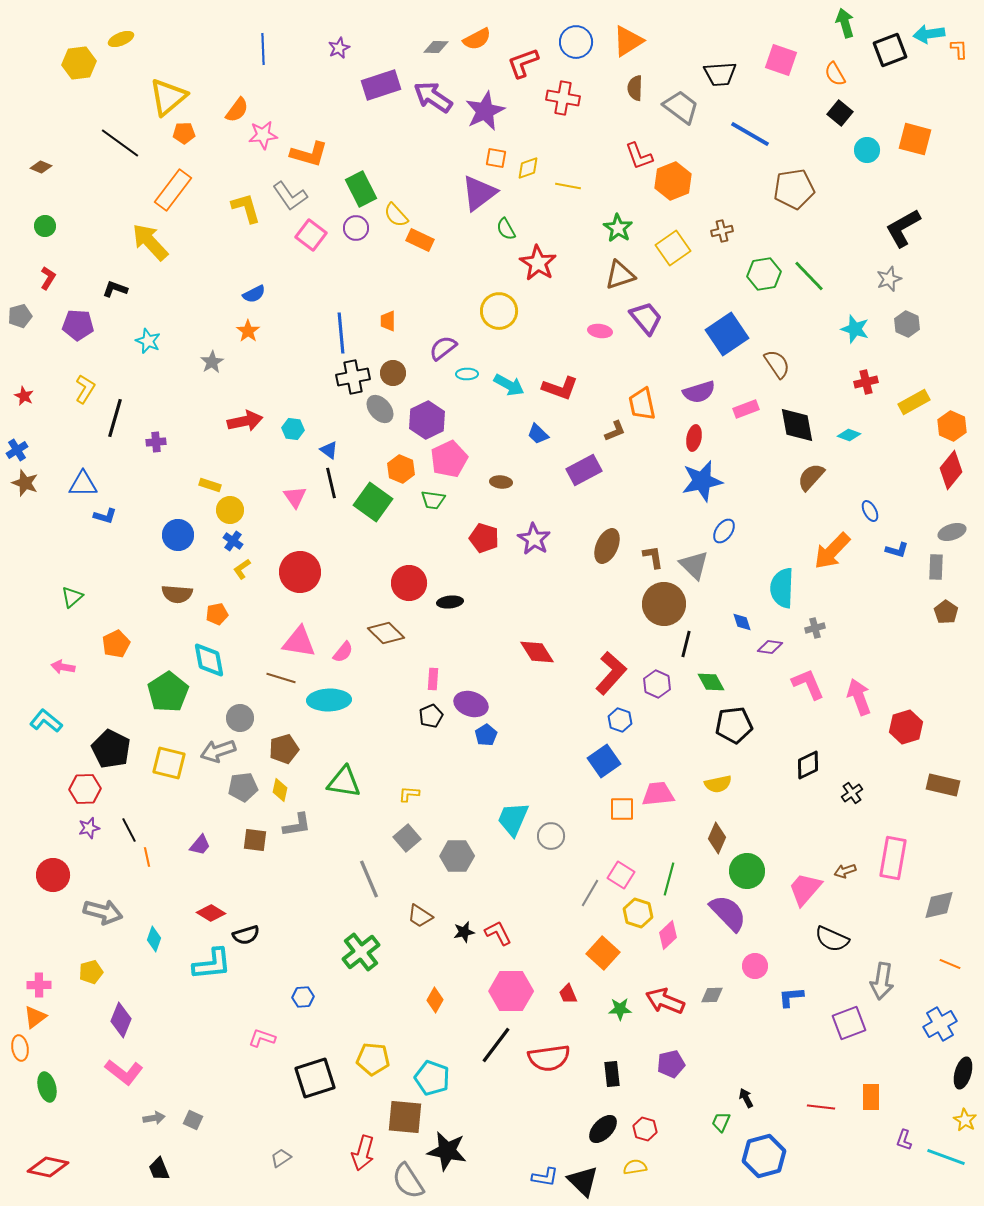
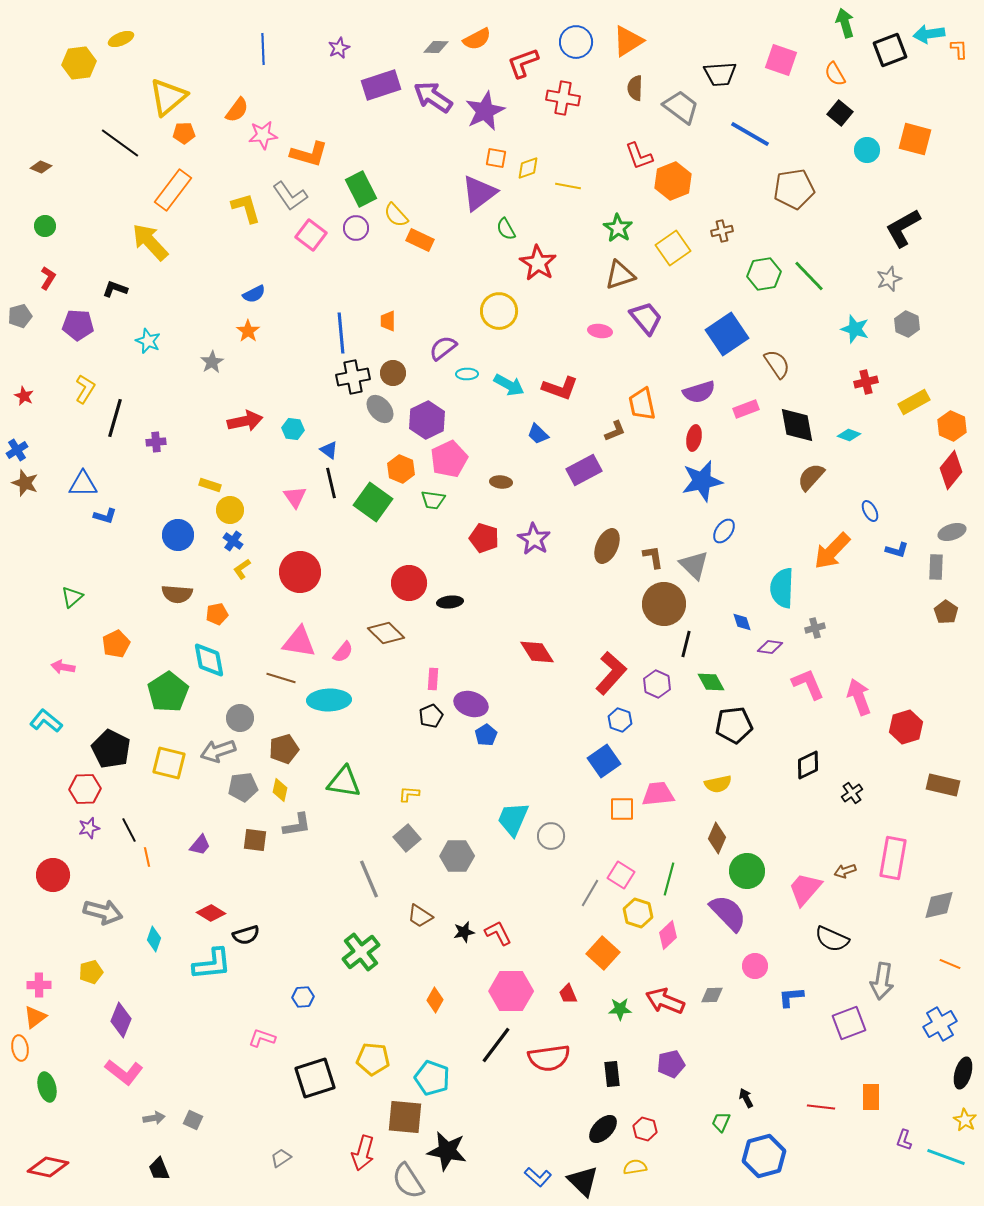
blue L-shape at (545, 1177): moved 7 px left; rotated 32 degrees clockwise
